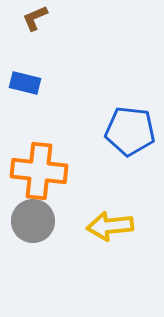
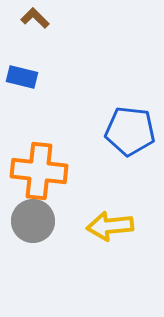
brown L-shape: rotated 68 degrees clockwise
blue rectangle: moved 3 px left, 6 px up
